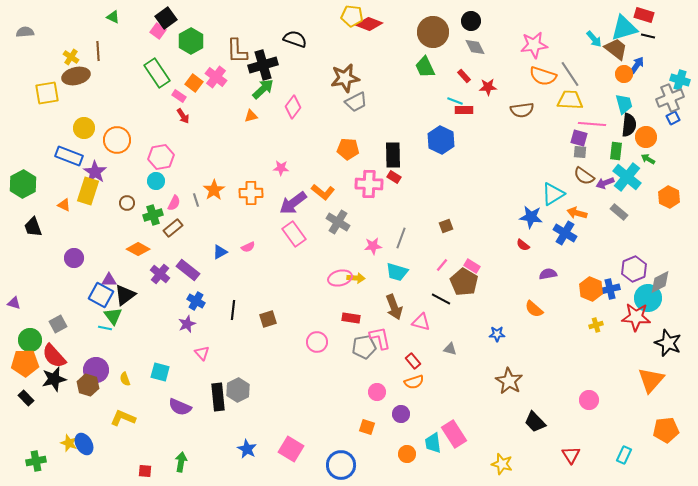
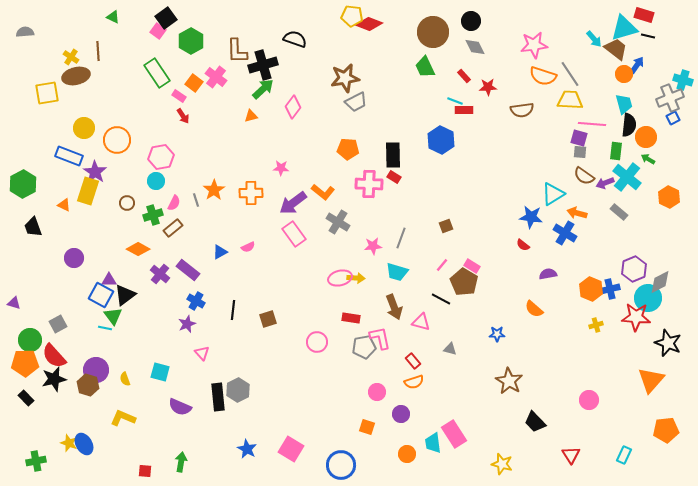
cyan cross at (680, 80): moved 3 px right
